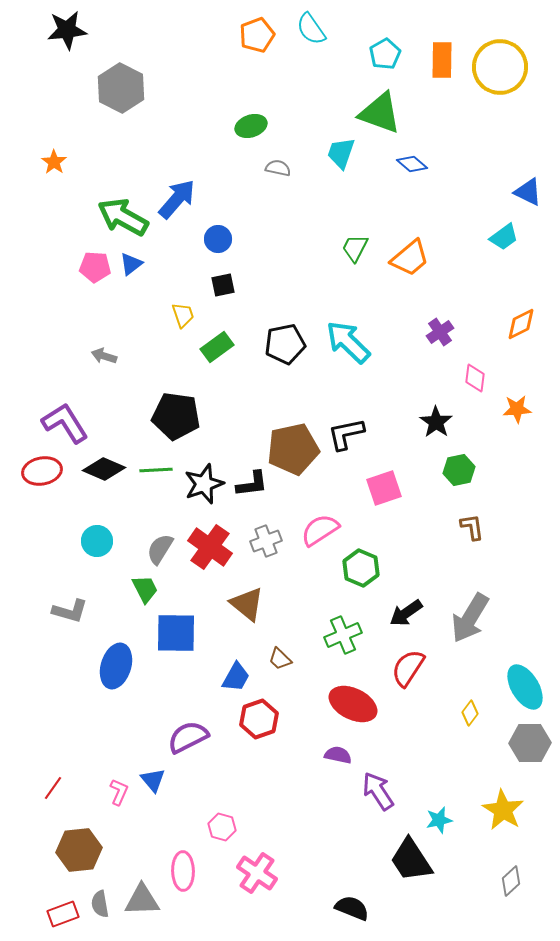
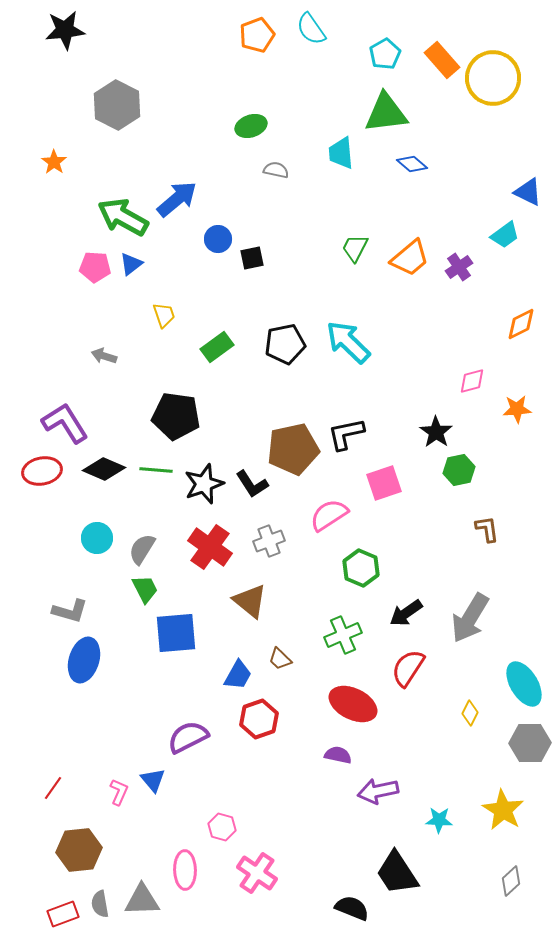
black star at (67, 30): moved 2 px left
orange rectangle at (442, 60): rotated 42 degrees counterclockwise
yellow circle at (500, 67): moved 7 px left, 11 px down
gray hexagon at (121, 88): moved 4 px left, 17 px down
green triangle at (380, 113): moved 6 px right; rotated 27 degrees counterclockwise
cyan trapezoid at (341, 153): rotated 24 degrees counterclockwise
gray semicircle at (278, 168): moved 2 px left, 2 px down
blue arrow at (177, 199): rotated 9 degrees clockwise
cyan trapezoid at (504, 237): moved 1 px right, 2 px up
black square at (223, 285): moved 29 px right, 27 px up
yellow trapezoid at (183, 315): moved 19 px left
purple cross at (440, 332): moved 19 px right, 65 px up
pink diamond at (475, 378): moved 3 px left, 3 px down; rotated 68 degrees clockwise
black star at (436, 422): moved 10 px down
green line at (156, 470): rotated 8 degrees clockwise
black L-shape at (252, 484): rotated 64 degrees clockwise
pink square at (384, 488): moved 5 px up
brown L-shape at (472, 527): moved 15 px right, 2 px down
pink semicircle at (320, 530): moved 9 px right, 15 px up
cyan circle at (97, 541): moved 3 px up
gray cross at (266, 541): moved 3 px right
gray semicircle at (160, 549): moved 18 px left
brown triangle at (247, 604): moved 3 px right, 3 px up
blue square at (176, 633): rotated 6 degrees counterclockwise
blue ellipse at (116, 666): moved 32 px left, 6 px up
blue trapezoid at (236, 677): moved 2 px right, 2 px up
cyan ellipse at (525, 687): moved 1 px left, 3 px up
yellow diamond at (470, 713): rotated 10 degrees counterclockwise
purple arrow at (378, 791): rotated 69 degrees counterclockwise
cyan star at (439, 820): rotated 16 degrees clockwise
black trapezoid at (411, 860): moved 14 px left, 13 px down
pink ellipse at (183, 871): moved 2 px right, 1 px up
